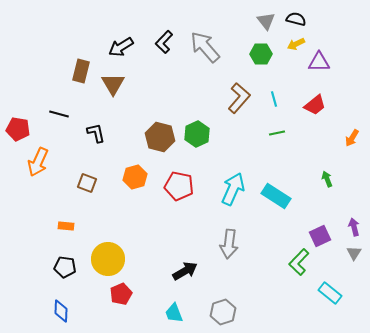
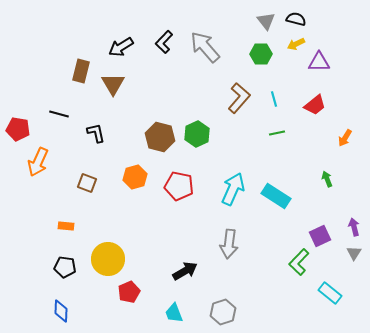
orange arrow at (352, 138): moved 7 px left
red pentagon at (121, 294): moved 8 px right, 2 px up
